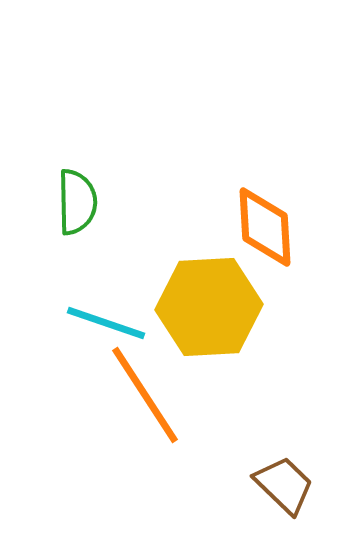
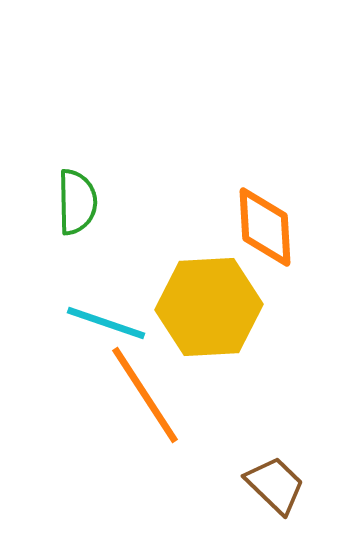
brown trapezoid: moved 9 px left
